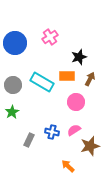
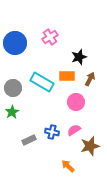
gray circle: moved 3 px down
gray rectangle: rotated 40 degrees clockwise
